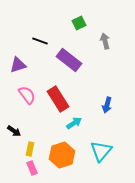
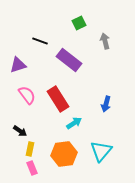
blue arrow: moved 1 px left, 1 px up
black arrow: moved 6 px right
orange hexagon: moved 2 px right, 1 px up; rotated 10 degrees clockwise
